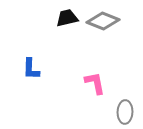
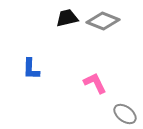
pink L-shape: rotated 15 degrees counterclockwise
gray ellipse: moved 2 px down; rotated 55 degrees counterclockwise
